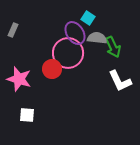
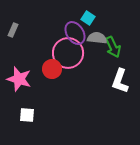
white L-shape: rotated 45 degrees clockwise
